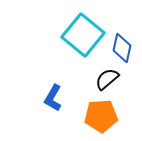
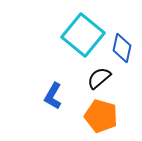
black semicircle: moved 8 px left, 1 px up
blue L-shape: moved 2 px up
orange pentagon: rotated 20 degrees clockwise
